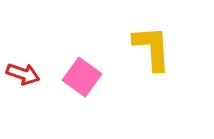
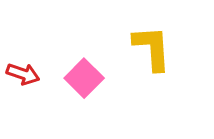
pink square: moved 2 px right, 1 px down; rotated 9 degrees clockwise
